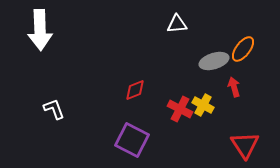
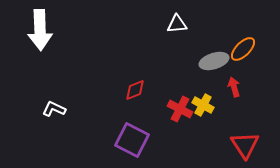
orange ellipse: rotated 8 degrees clockwise
white L-shape: rotated 45 degrees counterclockwise
